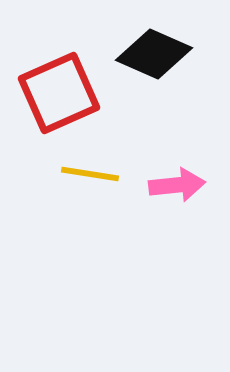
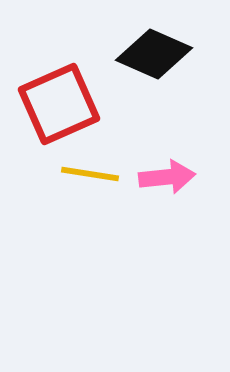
red square: moved 11 px down
pink arrow: moved 10 px left, 8 px up
